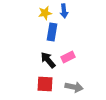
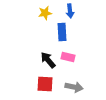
blue arrow: moved 6 px right
blue rectangle: moved 10 px right; rotated 12 degrees counterclockwise
pink rectangle: rotated 40 degrees clockwise
